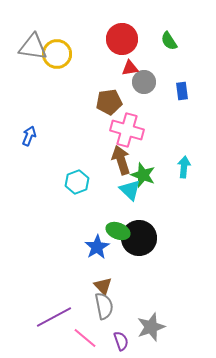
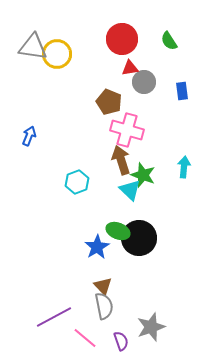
brown pentagon: rotated 30 degrees clockwise
